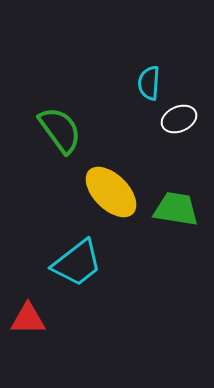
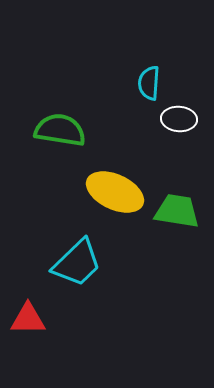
white ellipse: rotated 28 degrees clockwise
green semicircle: rotated 45 degrees counterclockwise
yellow ellipse: moved 4 px right; rotated 20 degrees counterclockwise
green trapezoid: moved 1 px right, 2 px down
cyan trapezoid: rotated 6 degrees counterclockwise
